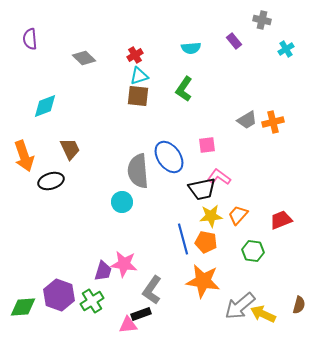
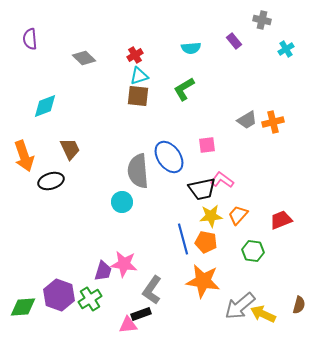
green L-shape: rotated 25 degrees clockwise
pink L-shape: moved 3 px right, 3 px down
green cross: moved 2 px left, 2 px up
